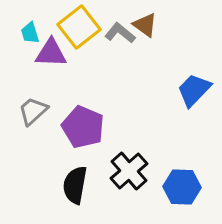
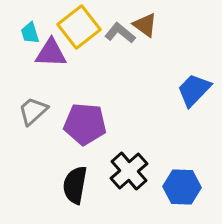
purple pentagon: moved 2 px right, 3 px up; rotated 18 degrees counterclockwise
